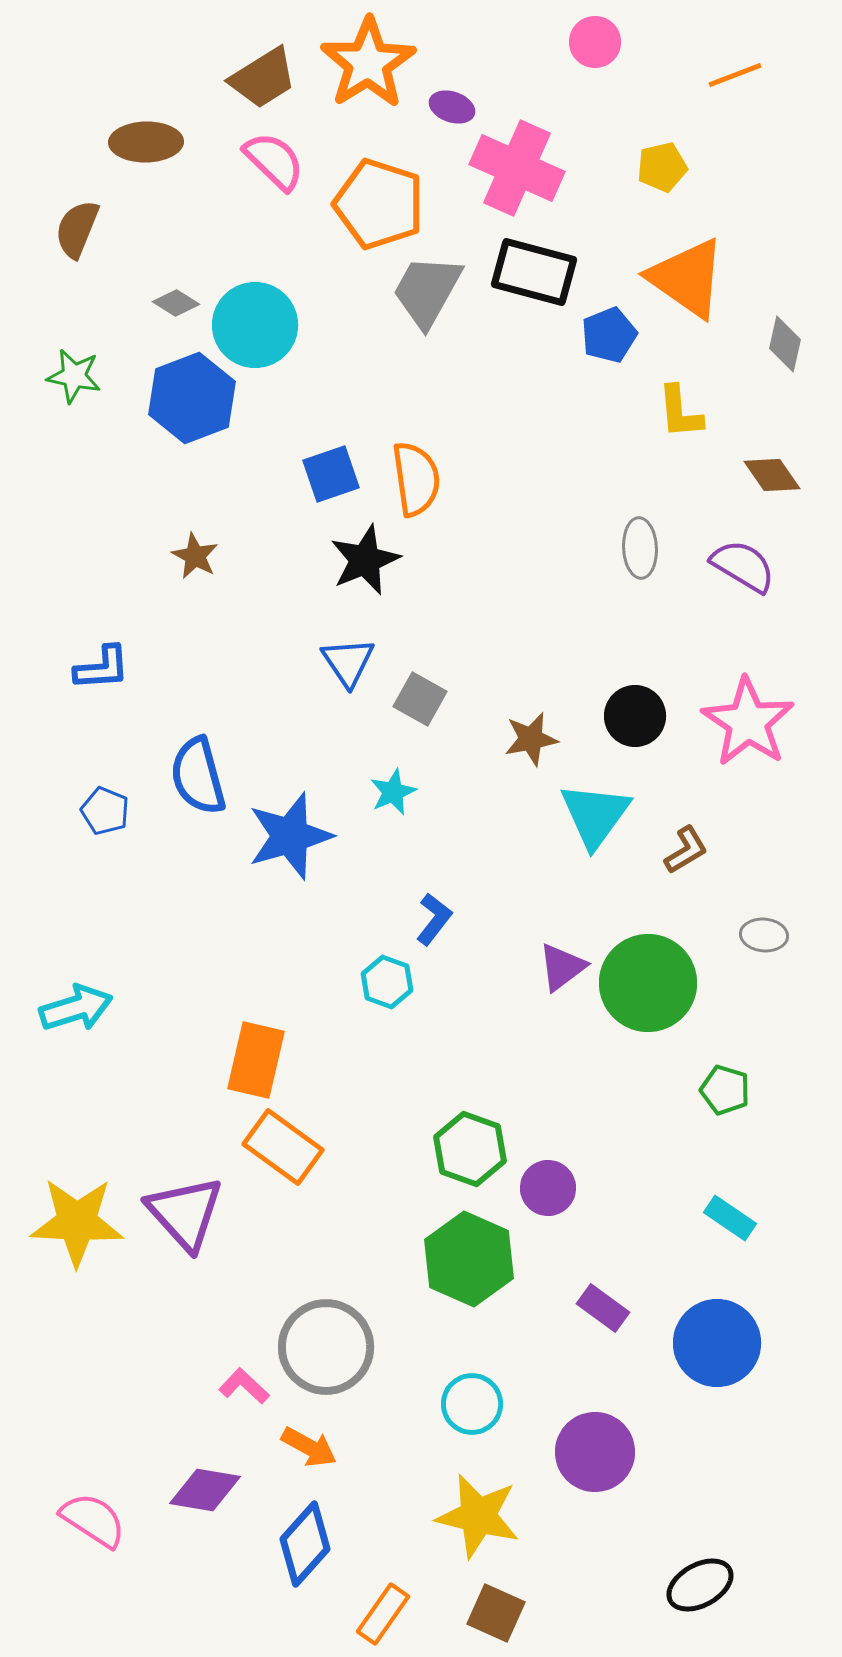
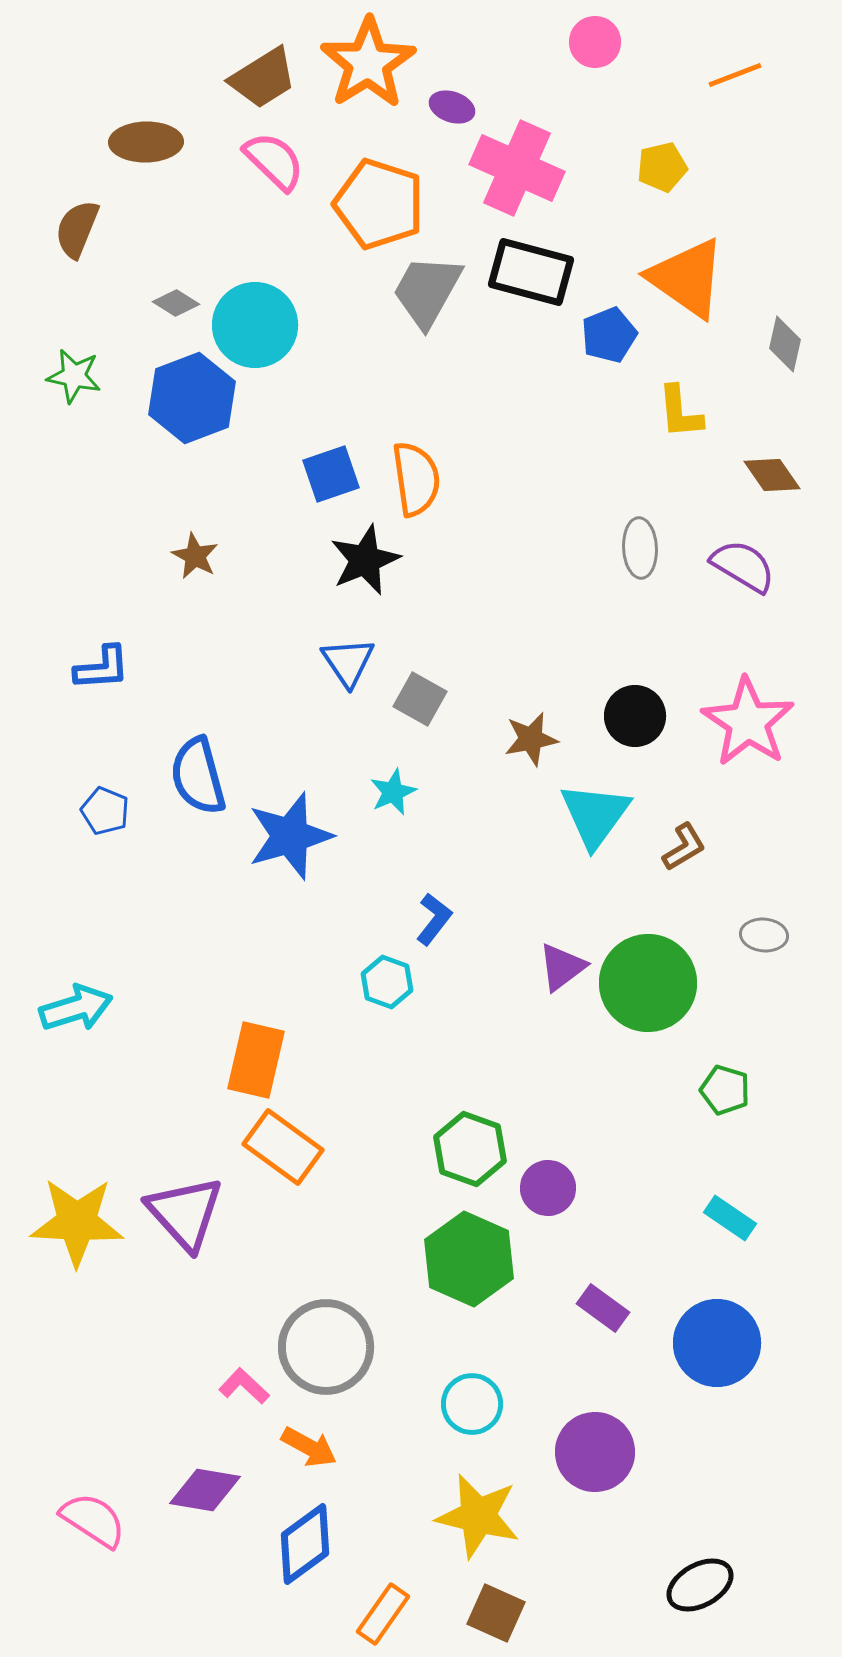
black rectangle at (534, 272): moved 3 px left
brown L-shape at (686, 850): moved 2 px left, 3 px up
blue diamond at (305, 1544): rotated 12 degrees clockwise
